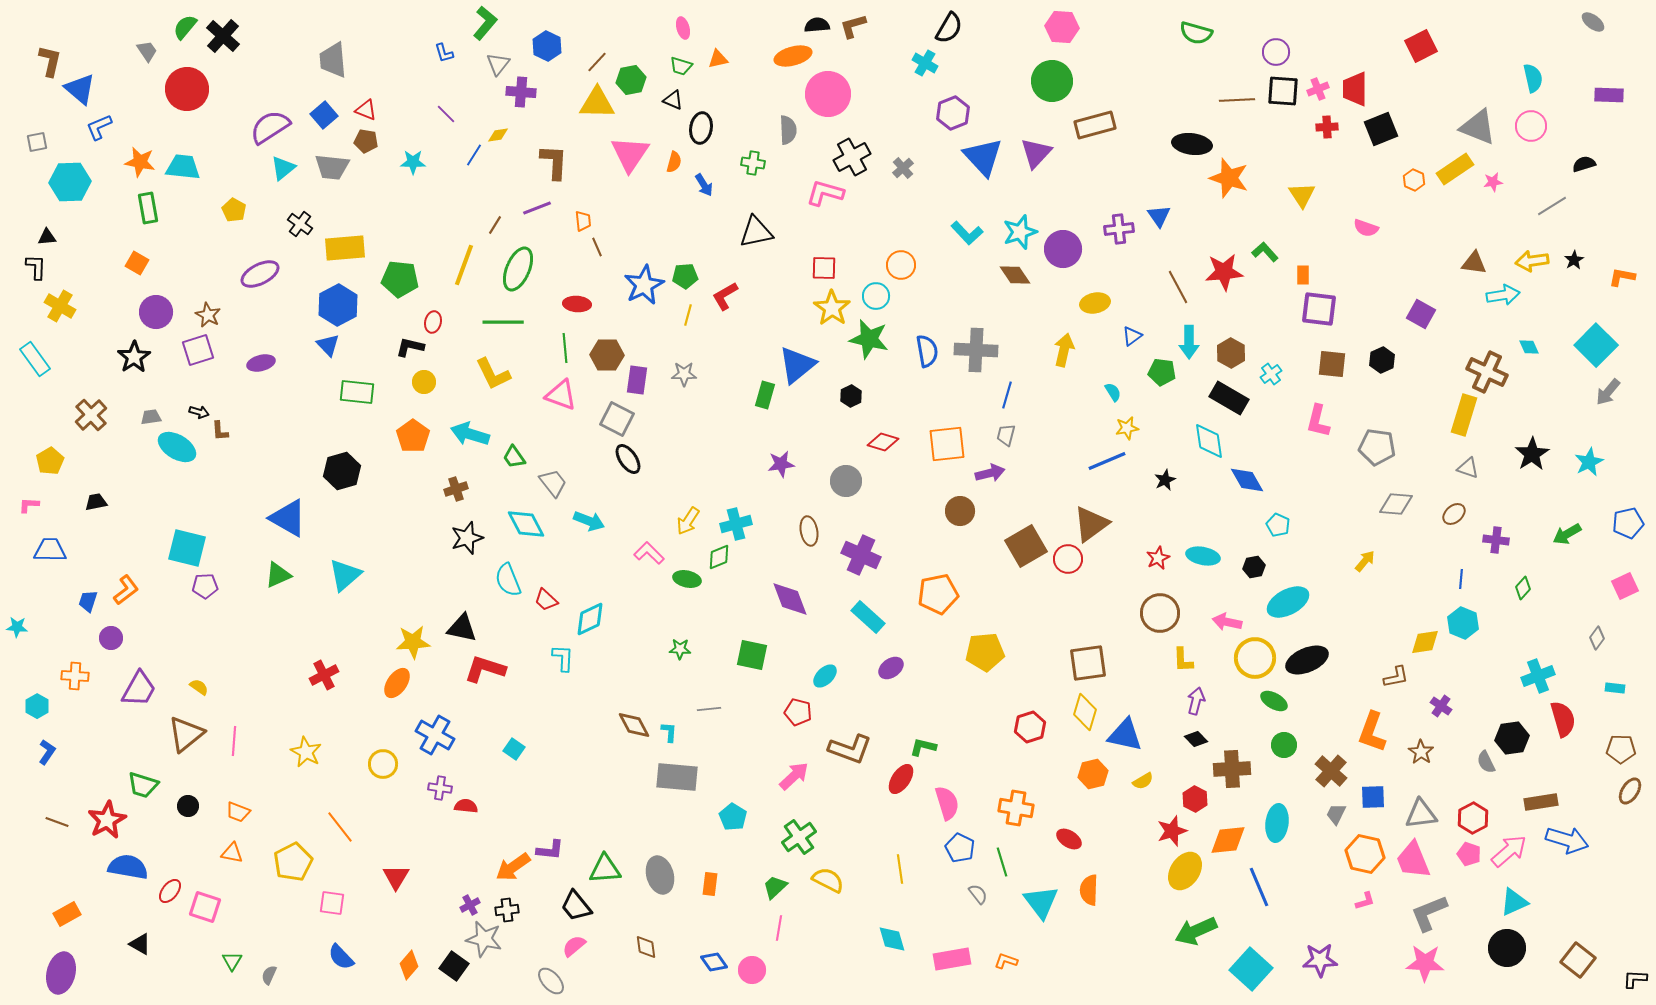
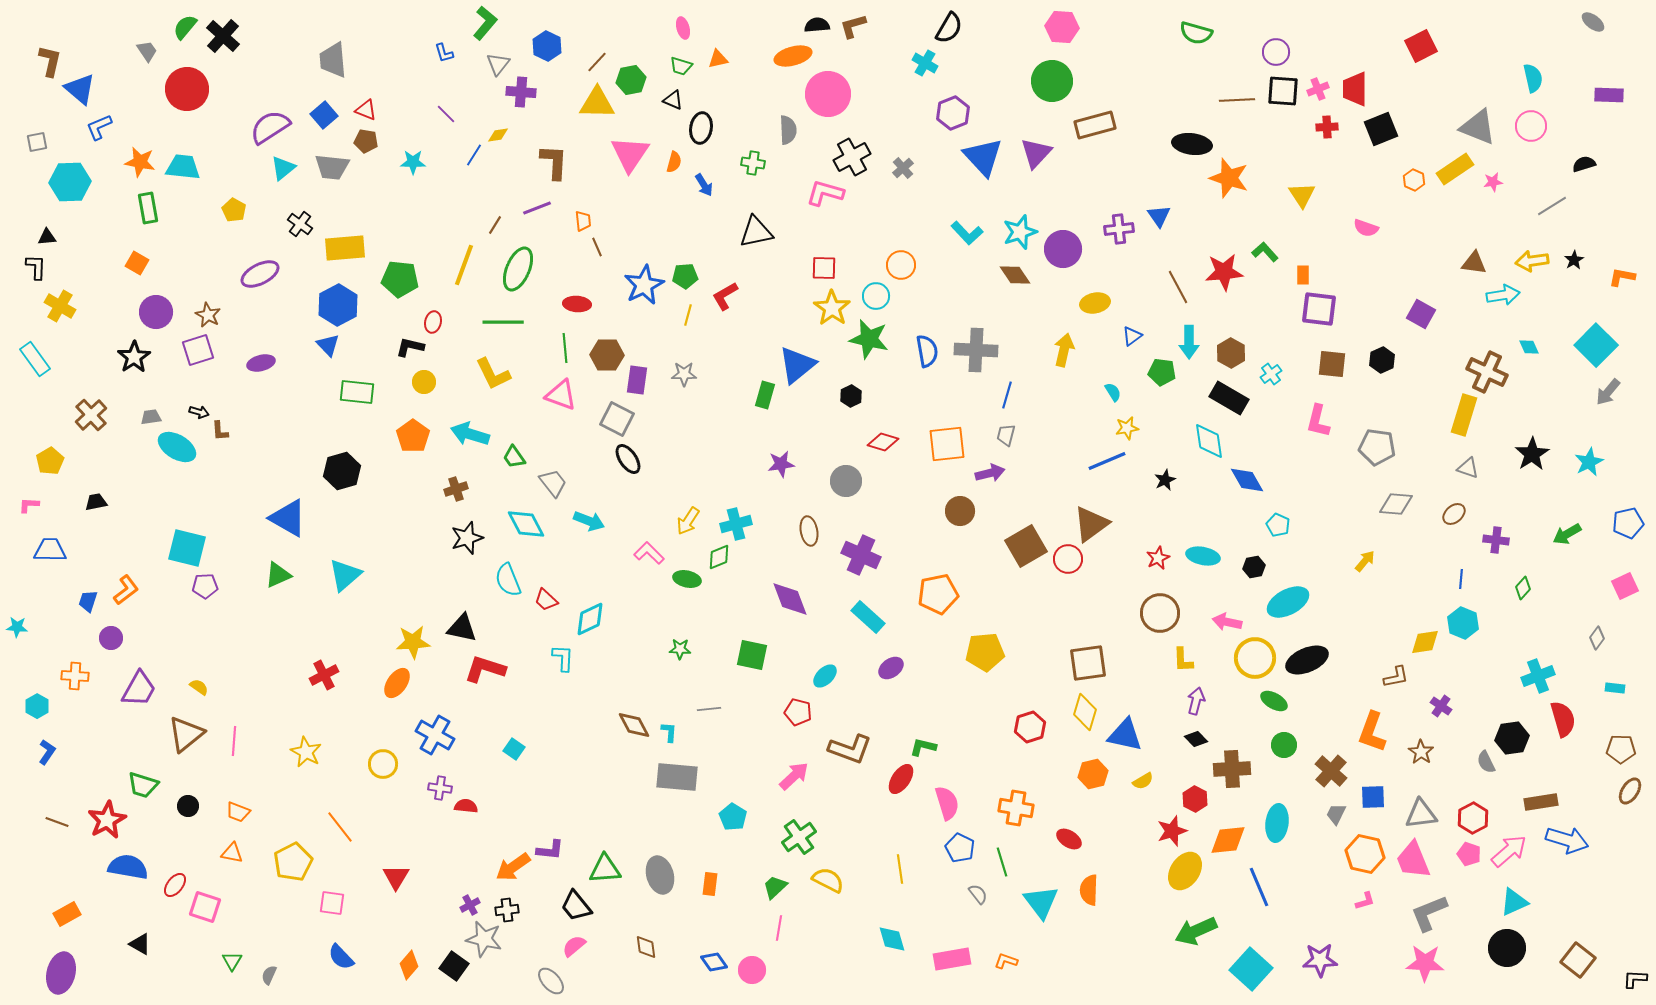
red ellipse at (170, 891): moved 5 px right, 6 px up
